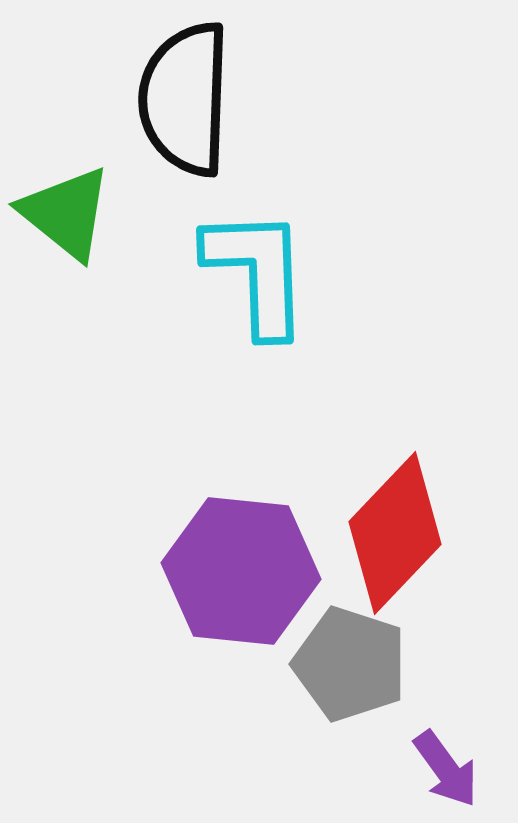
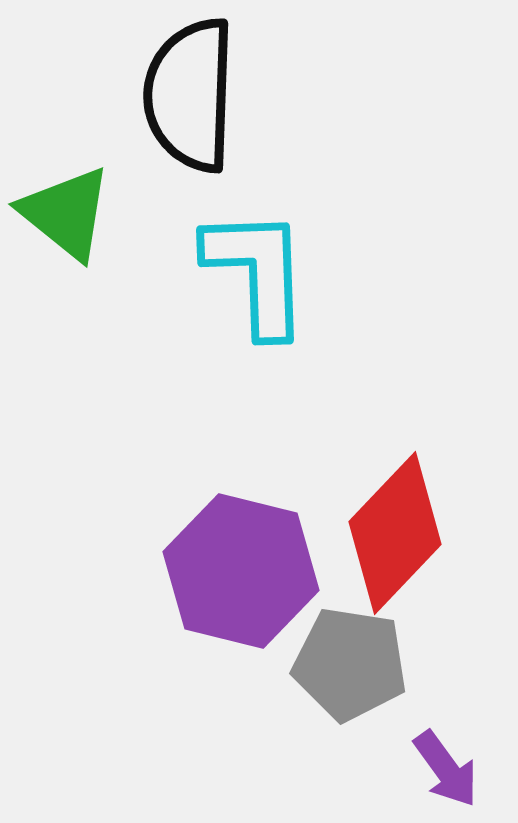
black semicircle: moved 5 px right, 4 px up
purple hexagon: rotated 8 degrees clockwise
gray pentagon: rotated 9 degrees counterclockwise
